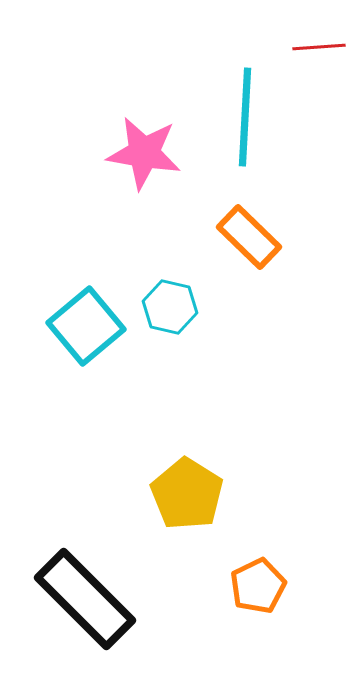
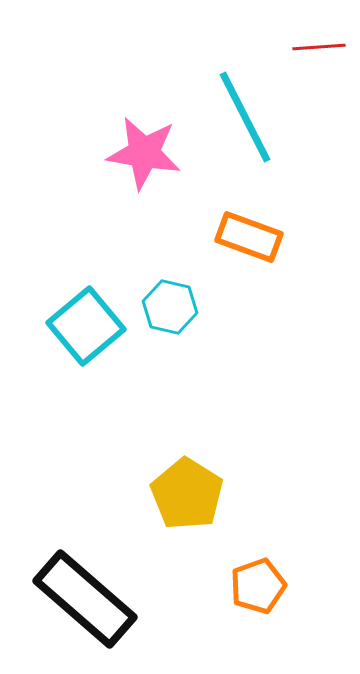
cyan line: rotated 30 degrees counterclockwise
orange rectangle: rotated 24 degrees counterclockwise
orange pentagon: rotated 6 degrees clockwise
black rectangle: rotated 4 degrees counterclockwise
